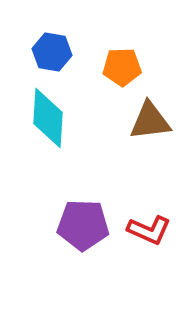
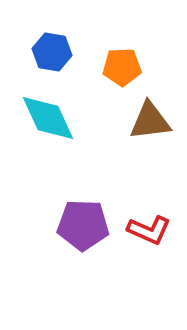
cyan diamond: rotated 28 degrees counterclockwise
